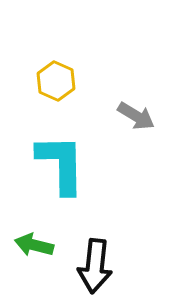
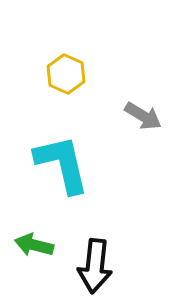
yellow hexagon: moved 10 px right, 7 px up
gray arrow: moved 7 px right
cyan L-shape: moved 1 px right; rotated 12 degrees counterclockwise
